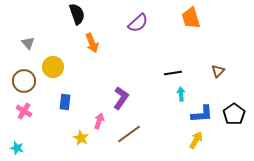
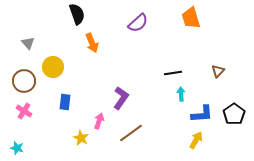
brown line: moved 2 px right, 1 px up
